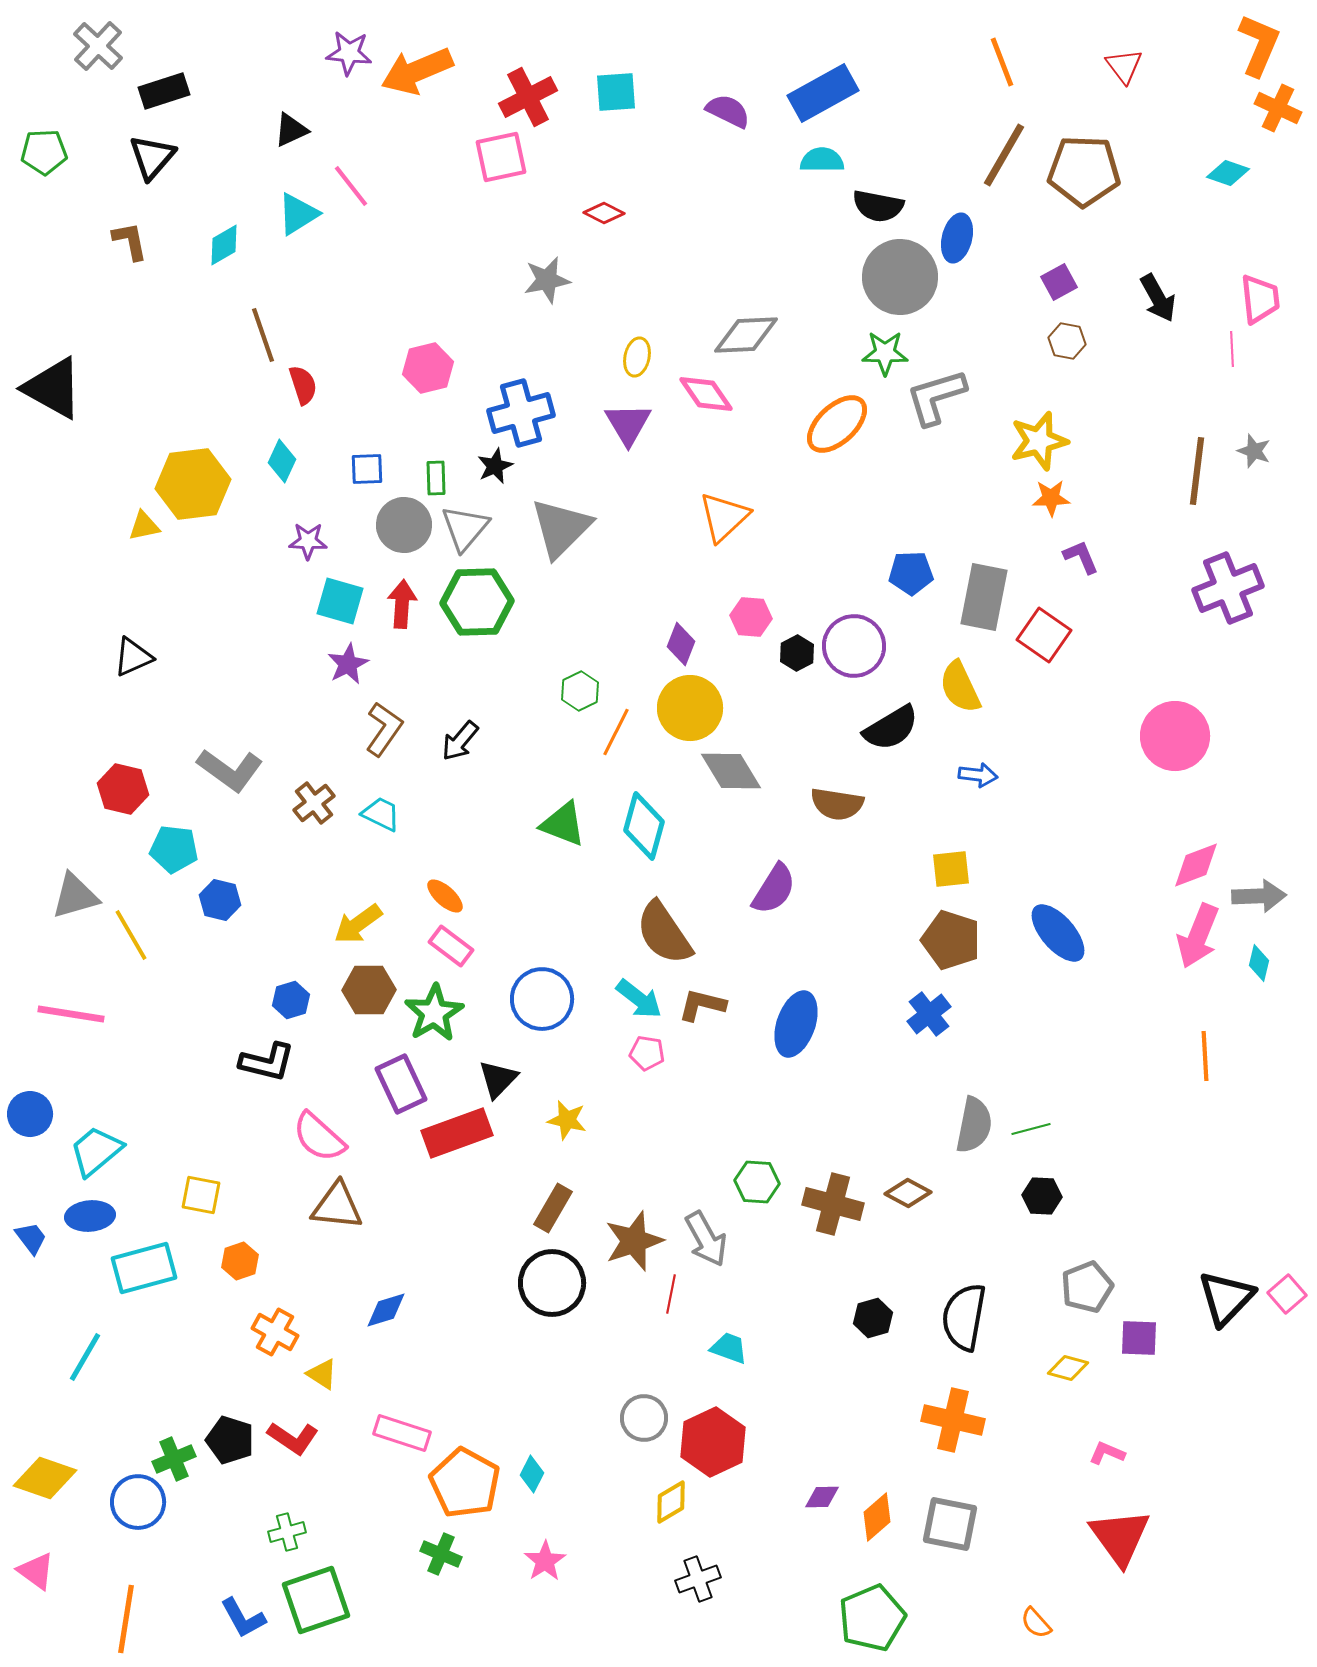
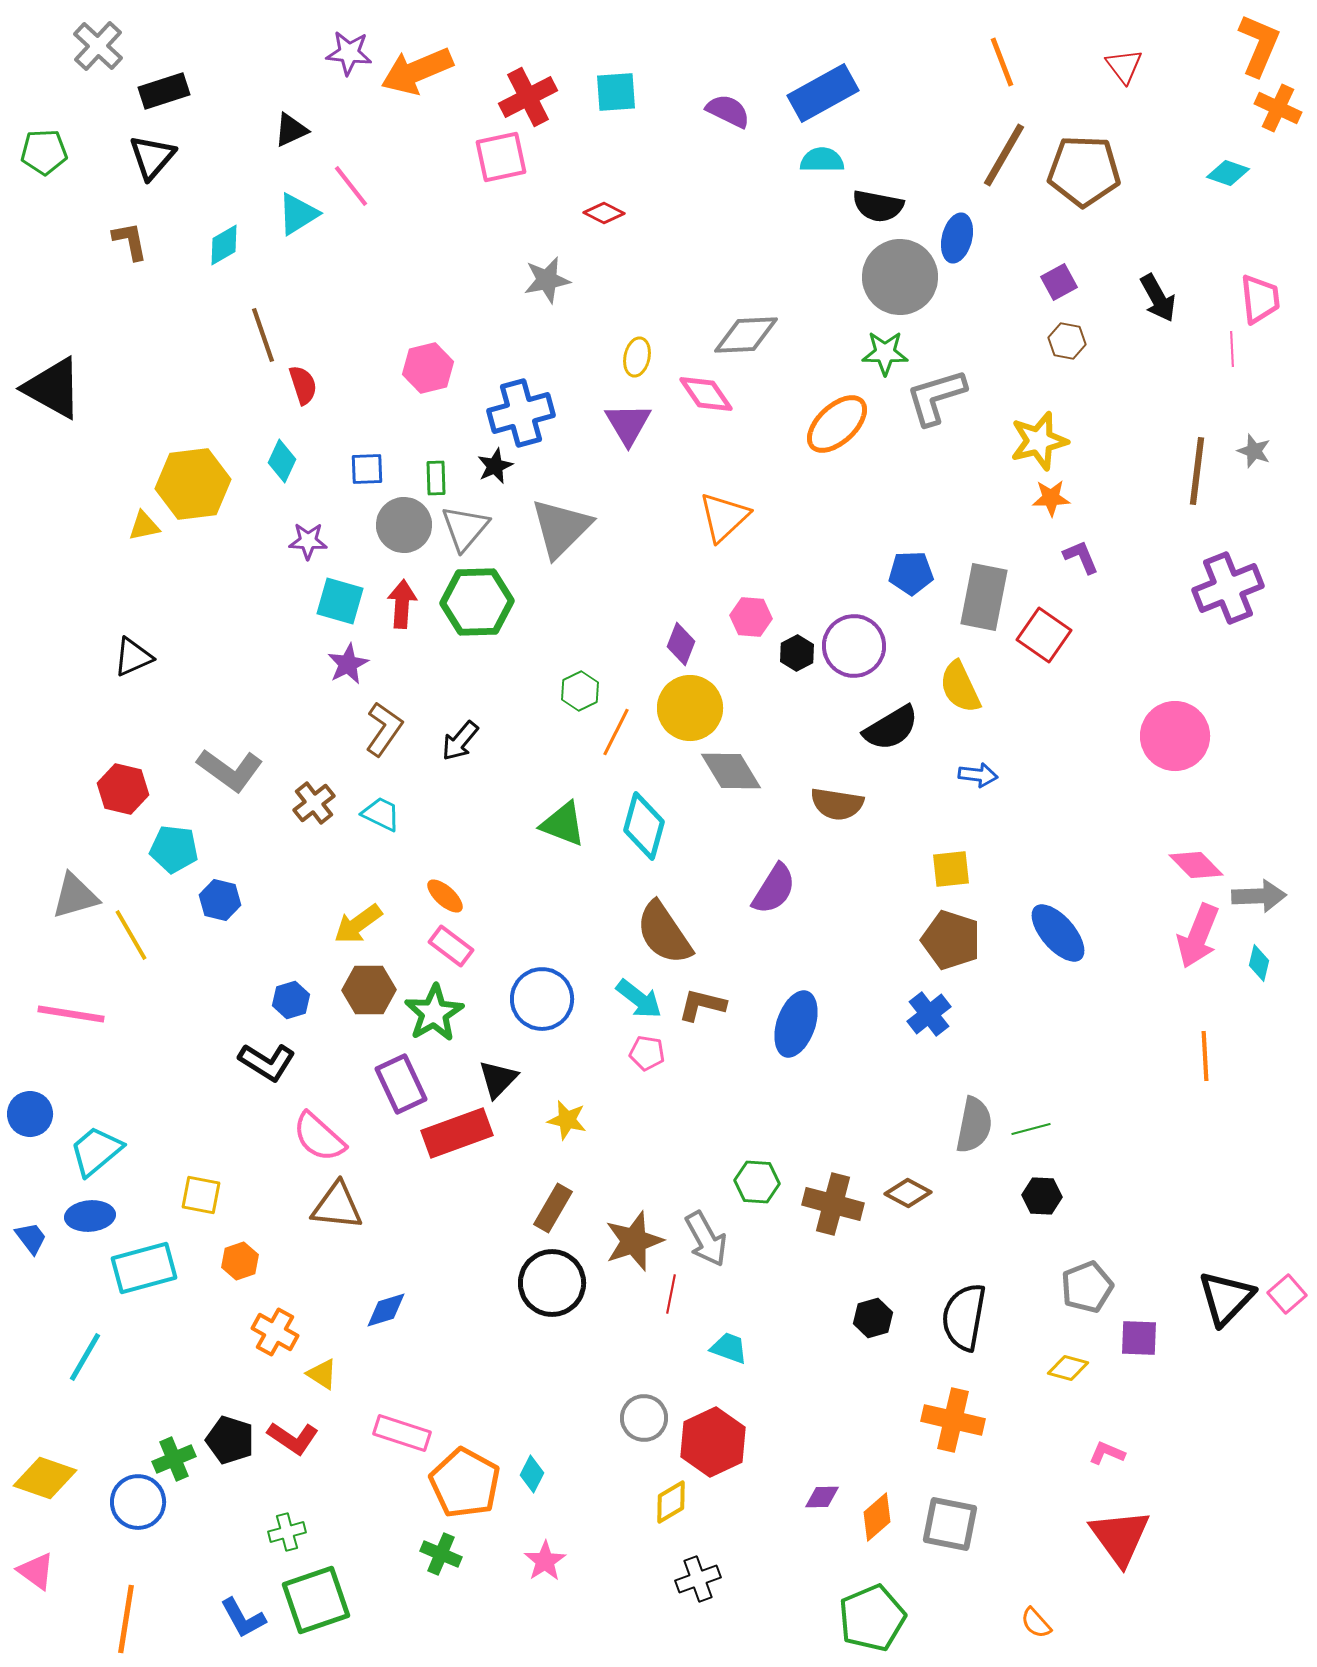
pink diamond at (1196, 865): rotated 66 degrees clockwise
black L-shape at (267, 1062): rotated 18 degrees clockwise
